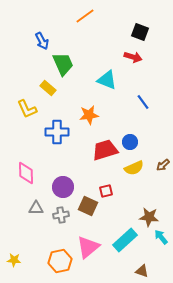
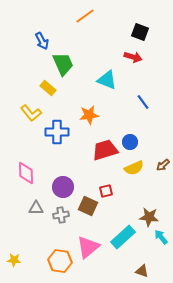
yellow L-shape: moved 4 px right, 4 px down; rotated 15 degrees counterclockwise
cyan rectangle: moved 2 px left, 3 px up
orange hexagon: rotated 20 degrees clockwise
